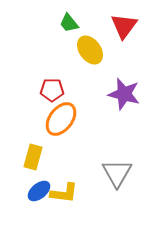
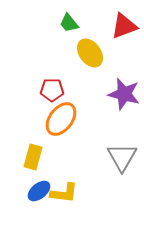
red triangle: rotated 32 degrees clockwise
yellow ellipse: moved 3 px down
gray triangle: moved 5 px right, 16 px up
